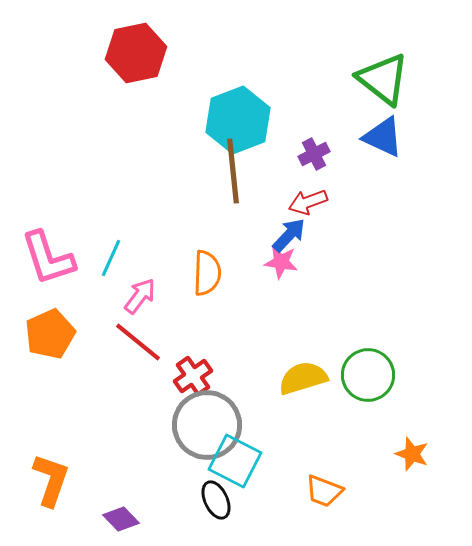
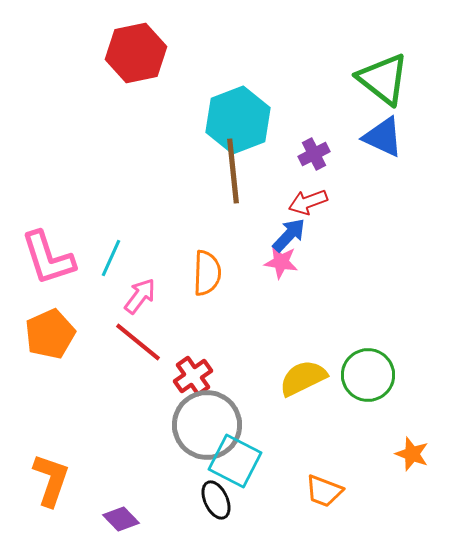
yellow semicircle: rotated 9 degrees counterclockwise
